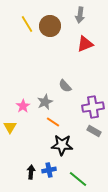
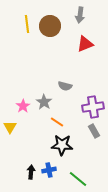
yellow line: rotated 24 degrees clockwise
gray semicircle: rotated 32 degrees counterclockwise
gray star: moved 1 px left; rotated 14 degrees counterclockwise
orange line: moved 4 px right
gray rectangle: rotated 32 degrees clockwise
